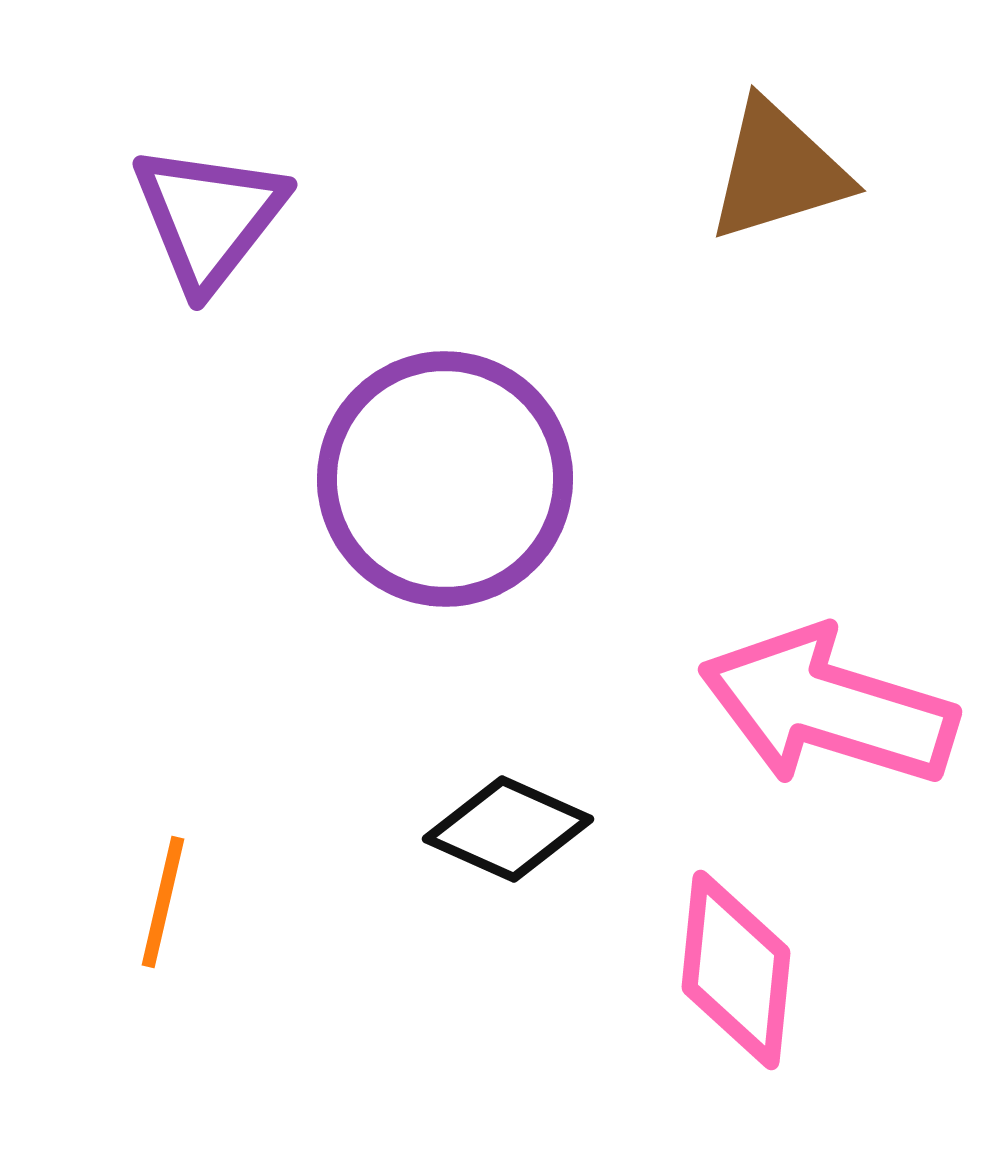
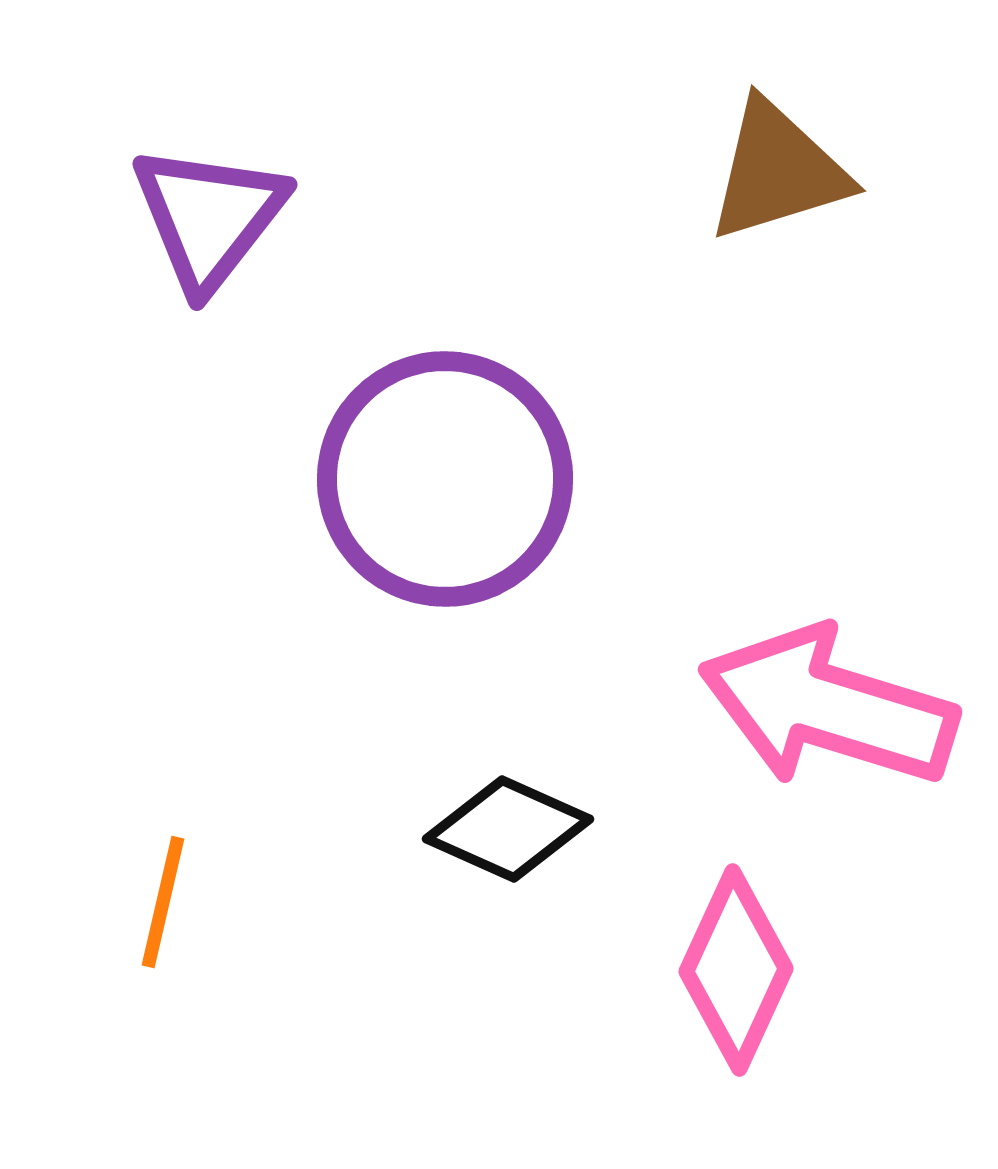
pink diamond: rotated 19 degrees clockwise
